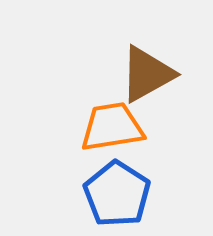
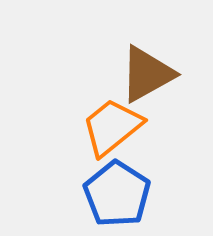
orange trapezoid: rotated 30 degrees counterclockwise
